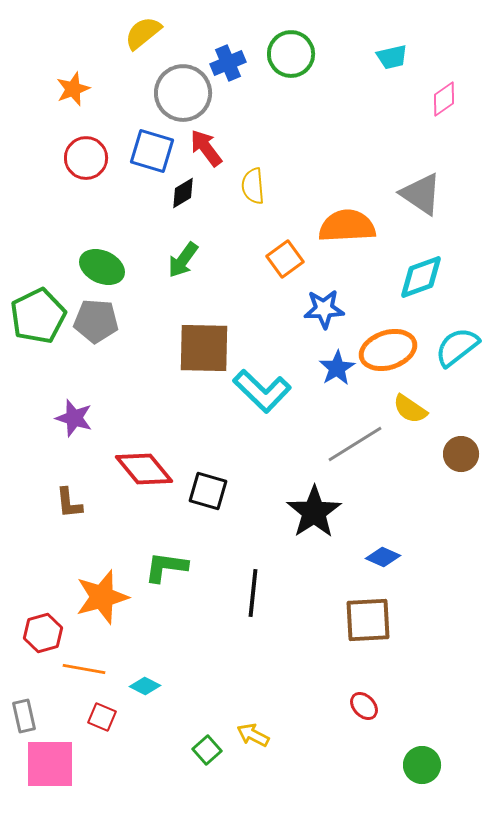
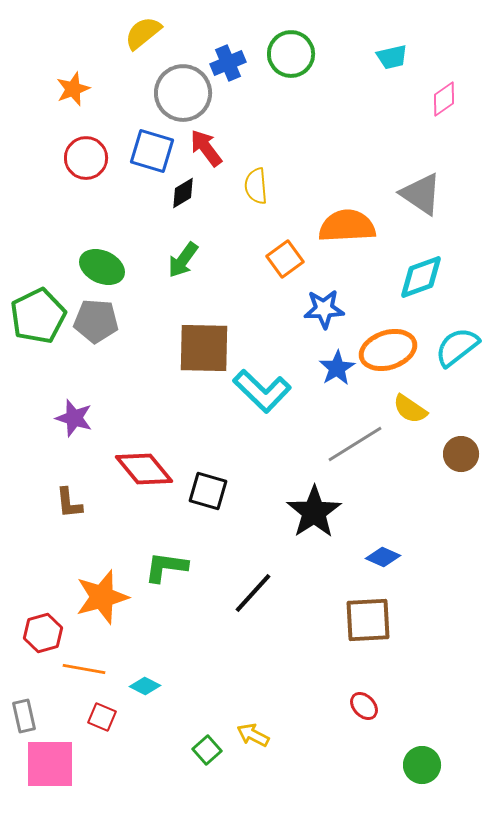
yellow semicircle at (253, 186): moved 3 px right
black line at (253, 593): rotated 36 degrees clockwise
